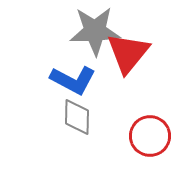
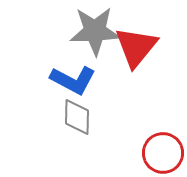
red triangle: moved 8 px right, 6 px up
red circle: moved 13 px right, 17 px down
